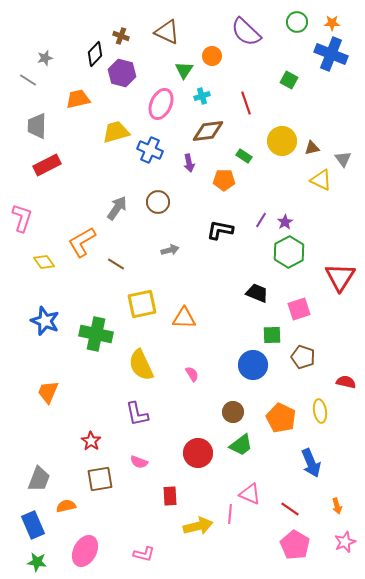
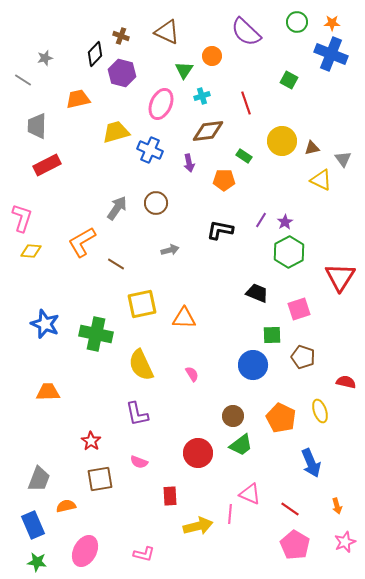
gray line at (28, 80): moved 5 px left
brown circle at (158, 202): moved 2 px left, 1 px down
yellow diamond at (44, 262): moved 13 px left, 11 px up; rotated 50 degrees counterclockwise
blue star at (45, 321): moved 3 px down
orange trapezoid at (48, 392): rotated 65 degrees clockwise
yellow ellipse at (320, 411): rotated 10 degrees counterclockwise
brown circle at (233, 412): moved 4 px down
